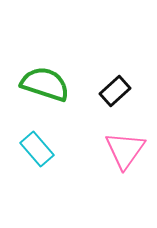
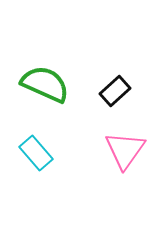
green semicircle: rotated 6 degrees clockwise
cyan rectangle: moved 1 px left, 4 px down
